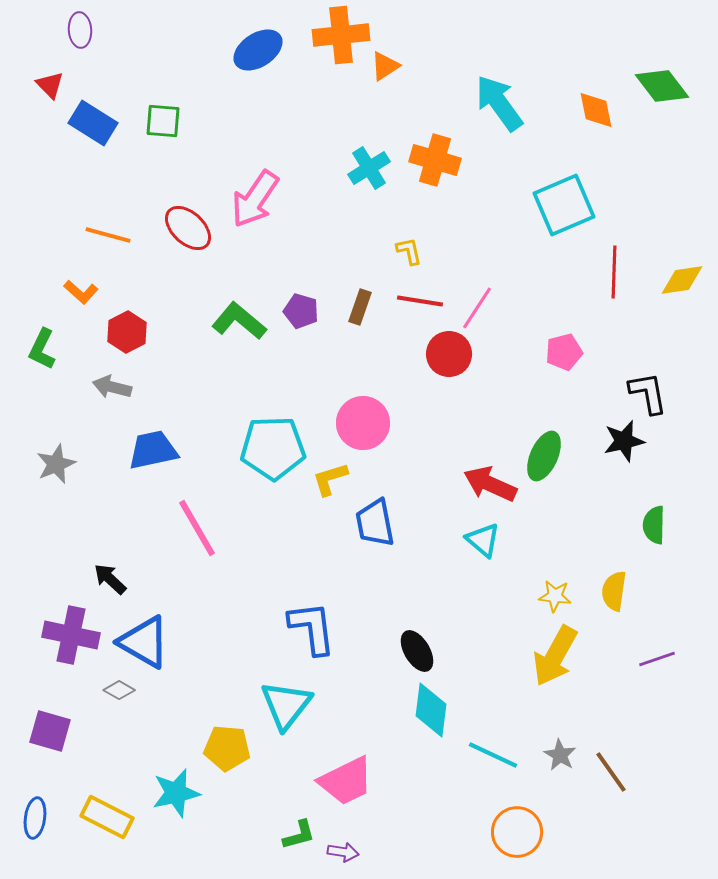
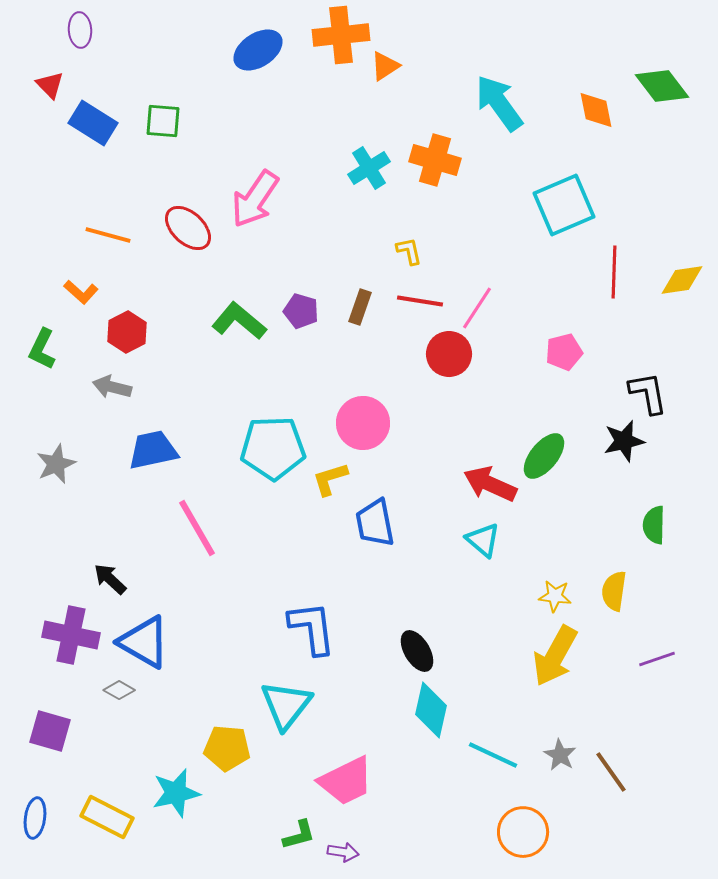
green ellipse at (544, 456): rotated 15 degrees clockwise
cyan diamond at (431, 710): rotated 6 degrees clockwise
orange circle at (517, 832): moved 6 px right
